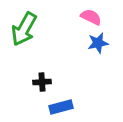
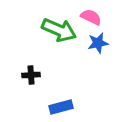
green arrow: moved 35 px right, 1 px down; rotated 96 degrees counterclockwise
black cross: moved 11 px left, 7 px up
